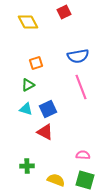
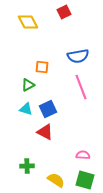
orange square: moved 6 px right, 4 px down; rotated 24 degrees clockwise
yellow semicircle: rotated 12 degrees clockwise
